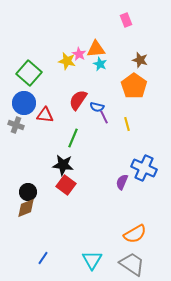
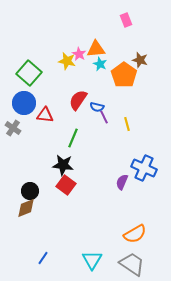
orange pentagon: moved 10 px left, 11 px up
gray cross: moved 3 px left, 3 px down; rotated 14 degrees clockwise
black circle: moved 2 px right, 1 px up
